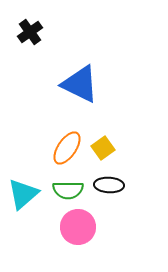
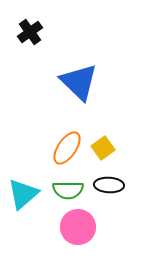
blue triangle: moved 1 px left, 2 px up; rotated 18 degrees clockwise
